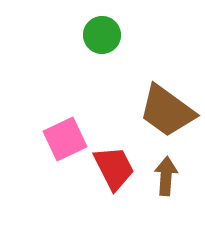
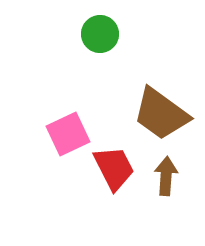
green circle: moved 2 px left, 1 px up
brown trapezoid: moved 6 px left, 3 px down
pink square: moved 3 px right, 5 px up
